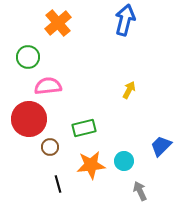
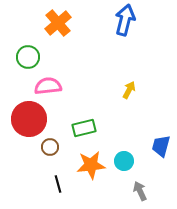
blue trapezoid: rotated 30 degrees counterclockwise
